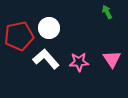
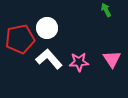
green arrow: moved 1 px left, 2 px up
white circle: moved 2 px left
red pentagon: moved 1 px right, 3 px down
white L-shape: moved 3 px right
